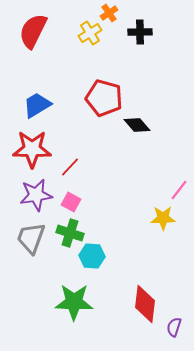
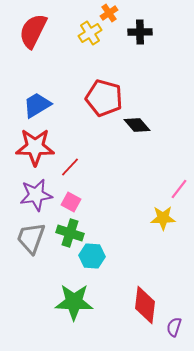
red star: moved 3 px right, 2 px up
pink line: moved 1 px up
red diamond: moved 1 px down
